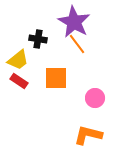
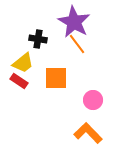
yellow trapezoid: moved 5 px right, 3 px down
pink circle: moved 2 px left, 2 px down
orange L-shape: moved 2 px up; rotated 32 degrees clockwise
